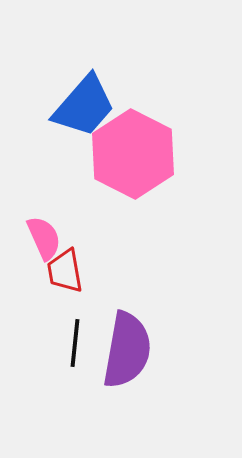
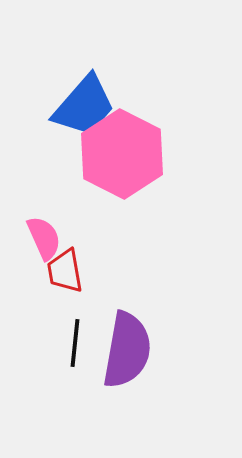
pink hexagon: moved 11 px left
